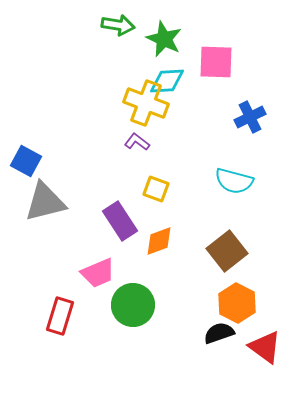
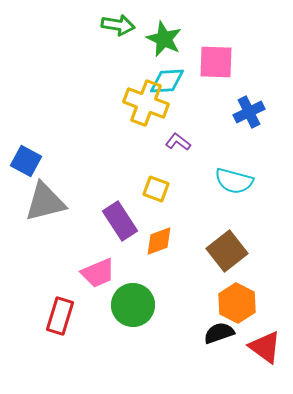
blue cross: moved 1 px left, 5 px up
purple L-shape: moved 41 px right
